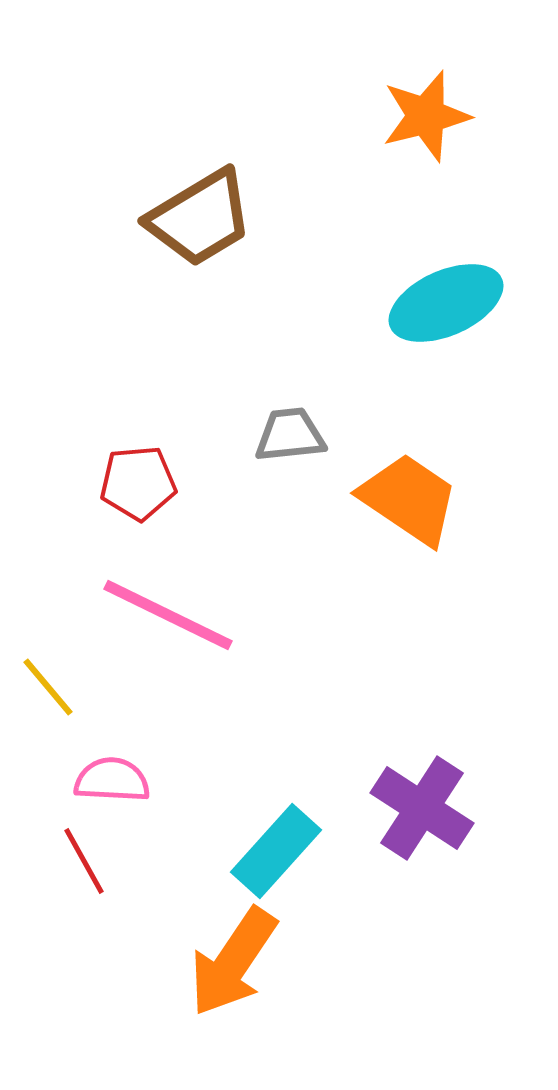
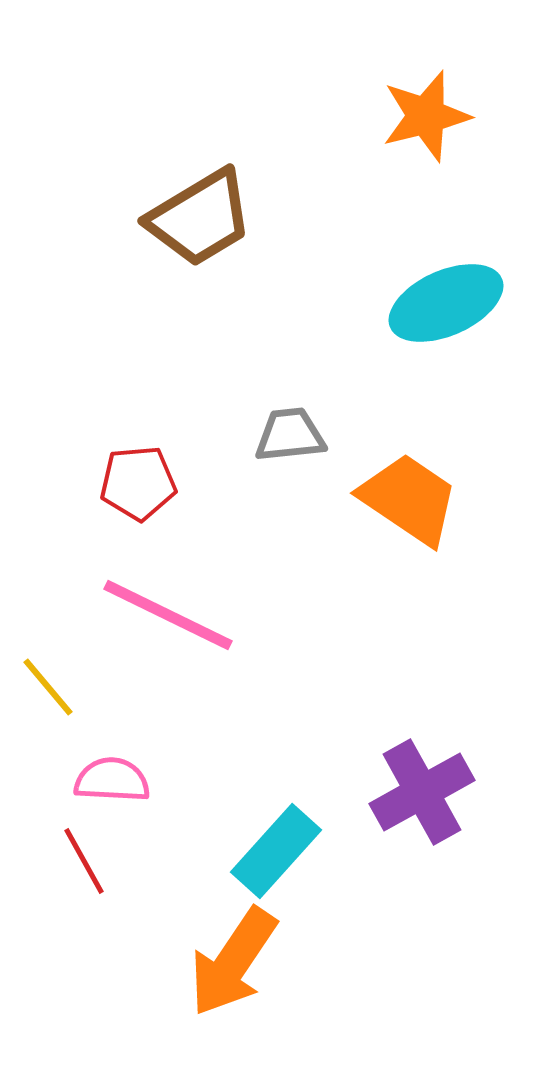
purple cross: moved 16 px up; rotated 28 degrees clockwise
